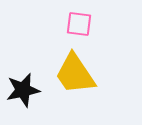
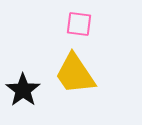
black star: rotated 24 degrees counterclockwise
